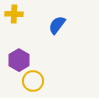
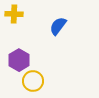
blue semicircle: moved 1 px right, 1 px down
